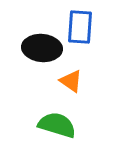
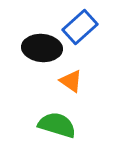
blue rectangle: rotated 44 degrees clockwise
